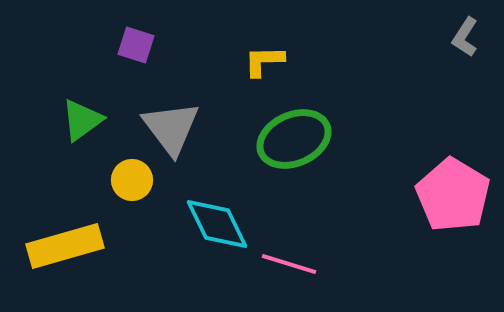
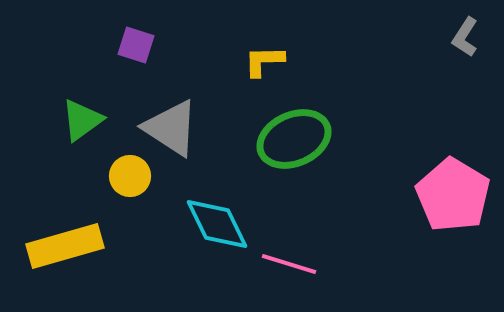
gray triangle: rotated 20 degrees counterclockwise
yellow circle: moved 2 px left, 4 px up
